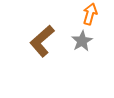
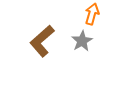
orange arrow: moved 2 px right
